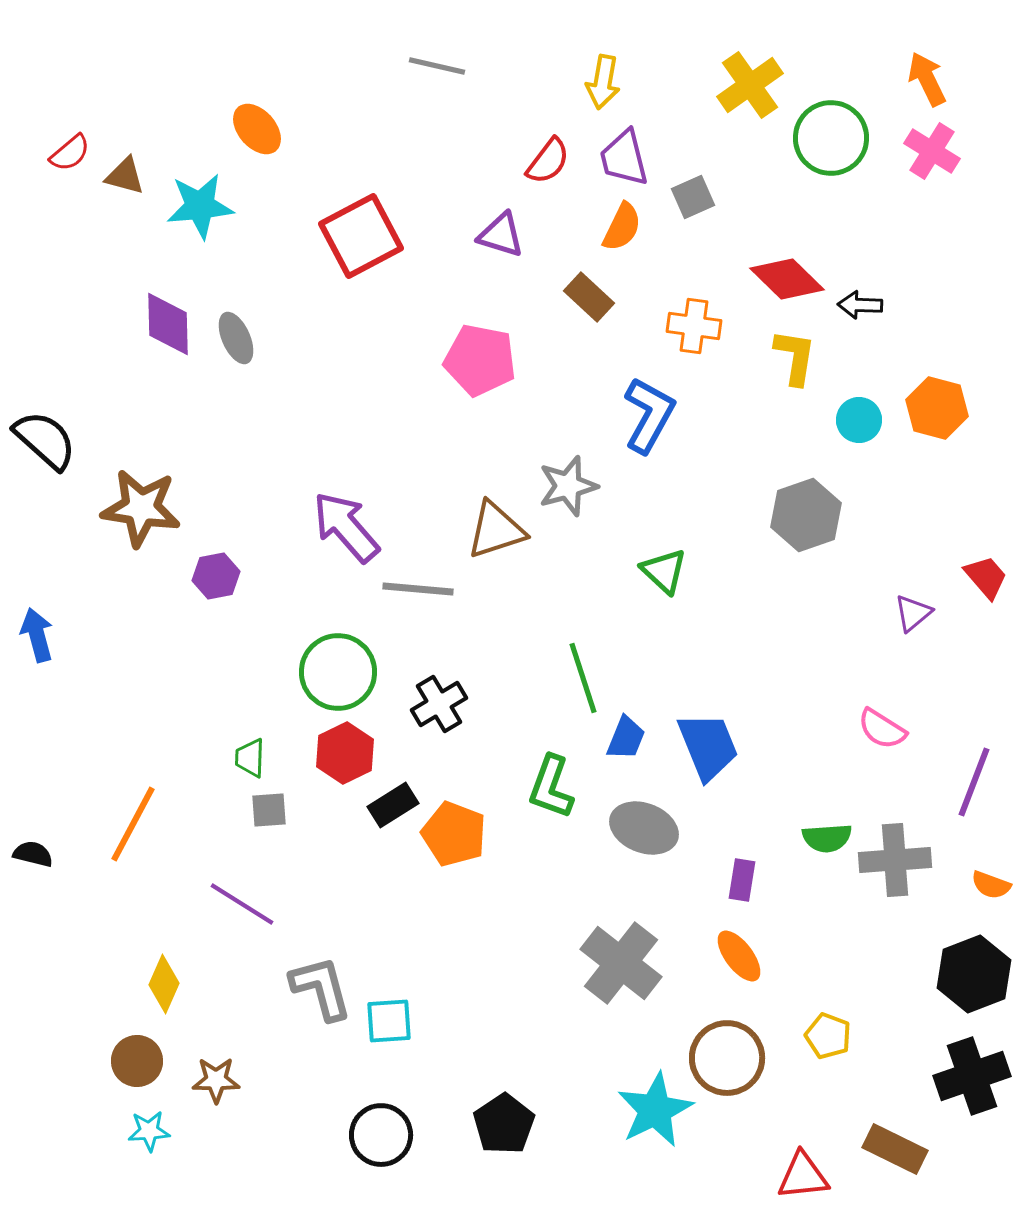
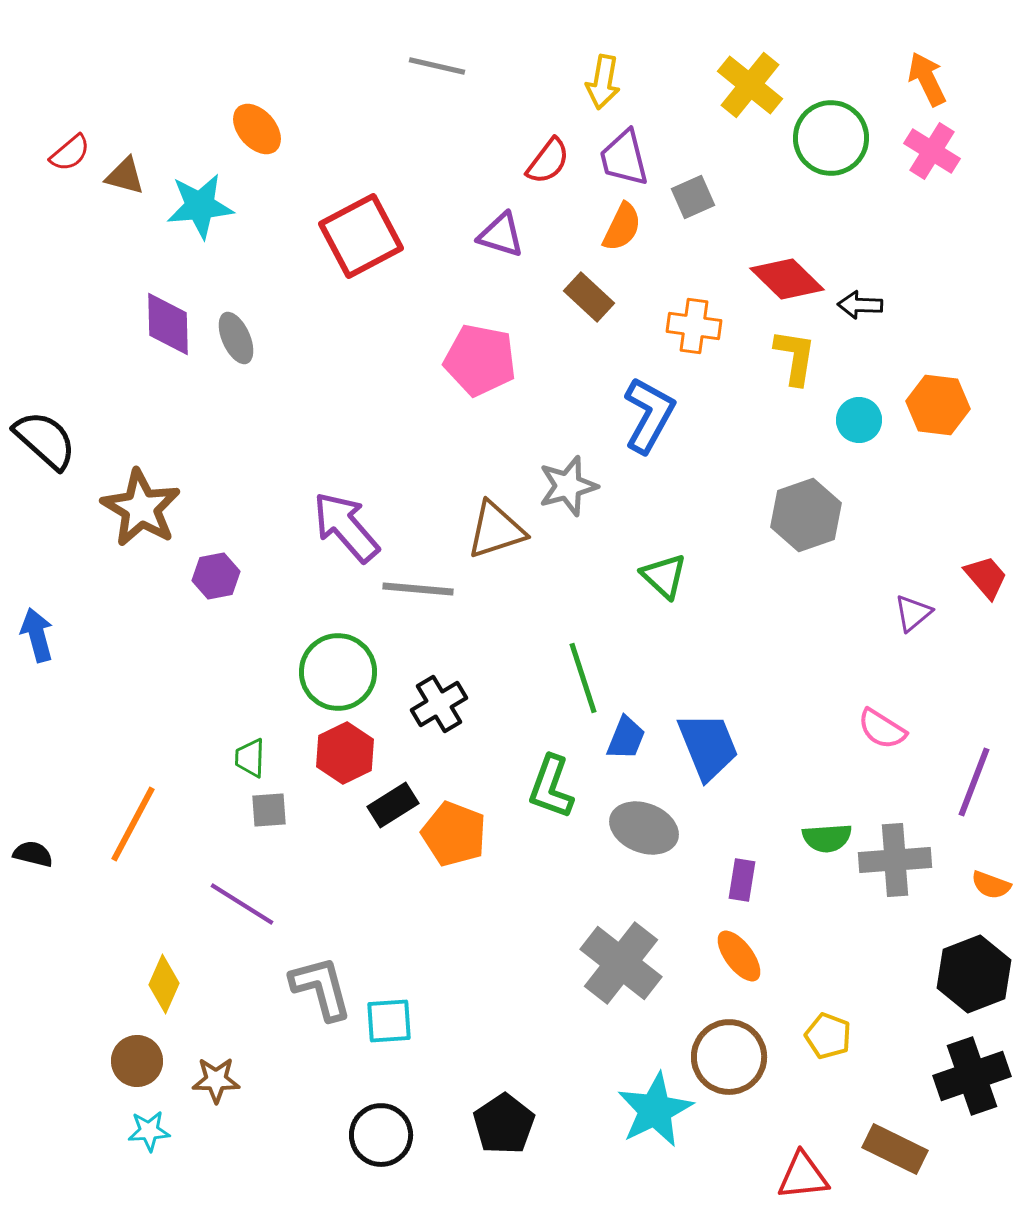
yellow cross at (750, 85): rotated 16 degrees counterclockwise
orange hexagon at (937, 408): moved 1 px right, 3 px up; rotated 8 degrees counterclockwise
brown star at (141, 508): rotated 22 degrees clockwise
green triangle at (664, 571): moved 5 px down
brown circle at (727, 1058): moved 2 px right, 1 px up
